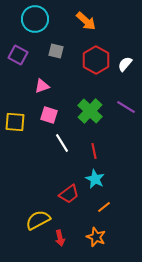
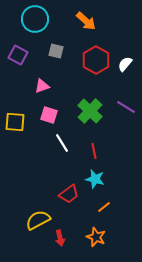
cyan star: rotated 12 degrees counterclockwise
